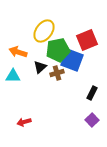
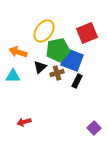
red square: moved 7 px up
black rectangle: moved 15 px left, 12 px up
purple square: moved 2 px right, 8 px down
